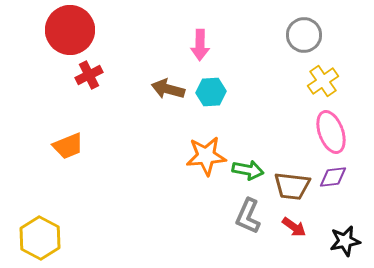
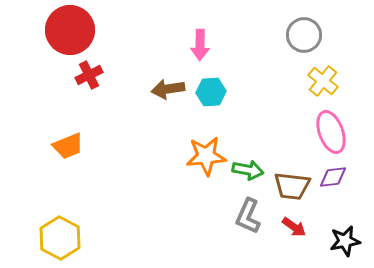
yellow cross: rotated 16 degrees counterclockwise
brown arrow: rotated 24 degrees counterclockwise
yellow hexagon: moved 20 px right
